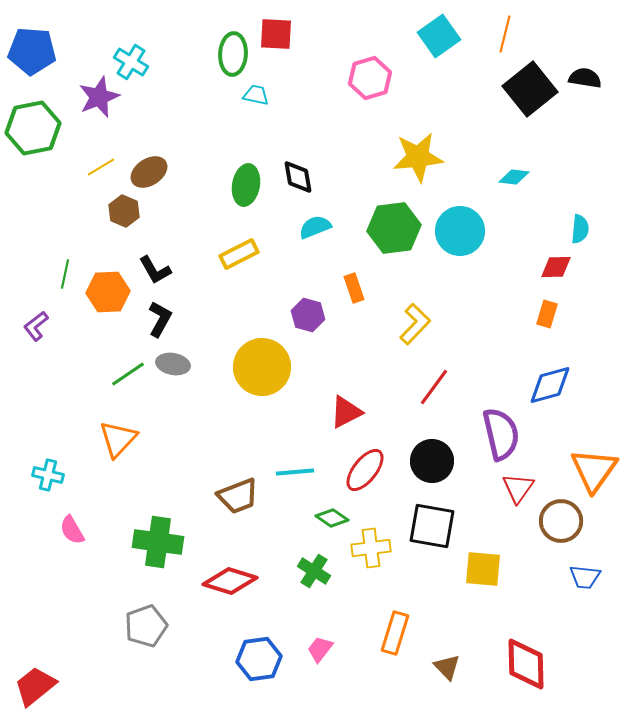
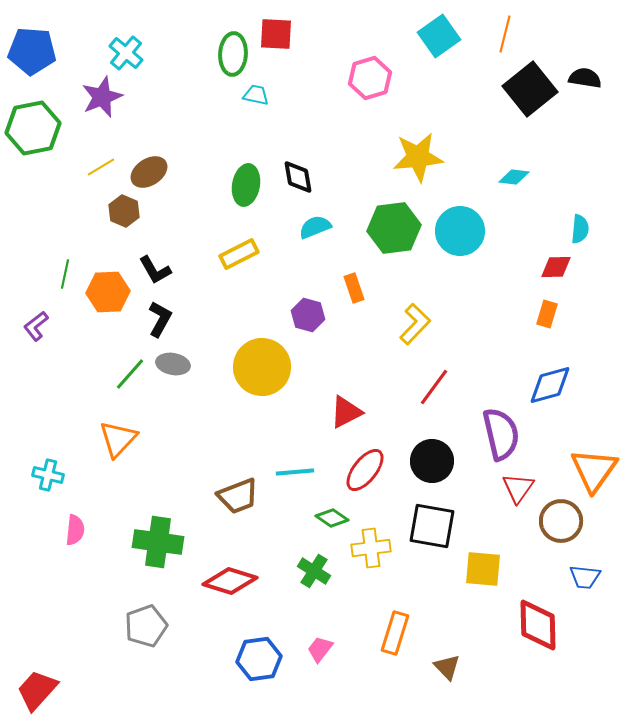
cyan cross at (131, 62): moved 5 px left, 9 px up; rotated 8 degrees clockwise
purple star at (99, 97): moved 3 px right
green line at (128, 374): moved 2 px right; rotated 15 degrees counterclockwise
pink semicircle at (72, 530): moved 3 px right; rotated 144 degrees counterclockwise
red diamond at (526, 664): moved 12 px right, 39 px up
red trapezoid at (35, 686): moved 2 px right, 4 px down; rotated 9 degrees counterclockwise
